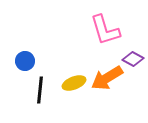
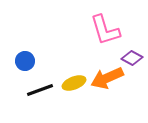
purple diamond: moved 1 px left, 1 px up
orange arrow: rotated 8 degrees clockwise
black line: rotated 64 degrees clockwise
